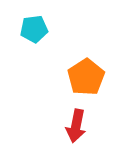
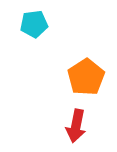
cyan pentagon: moved 5 px up
